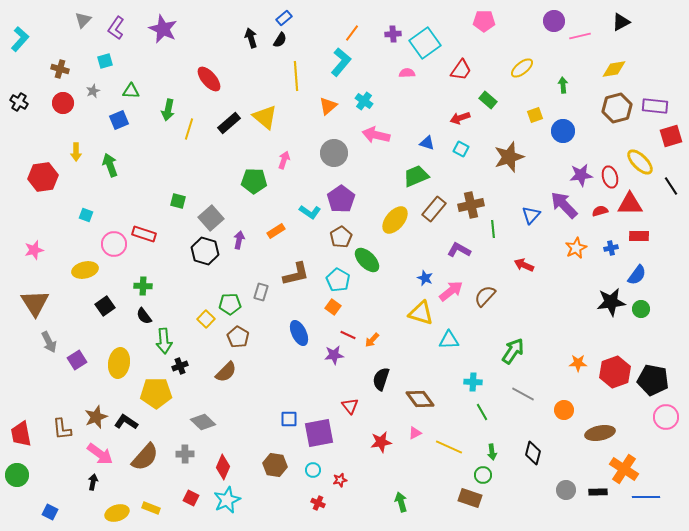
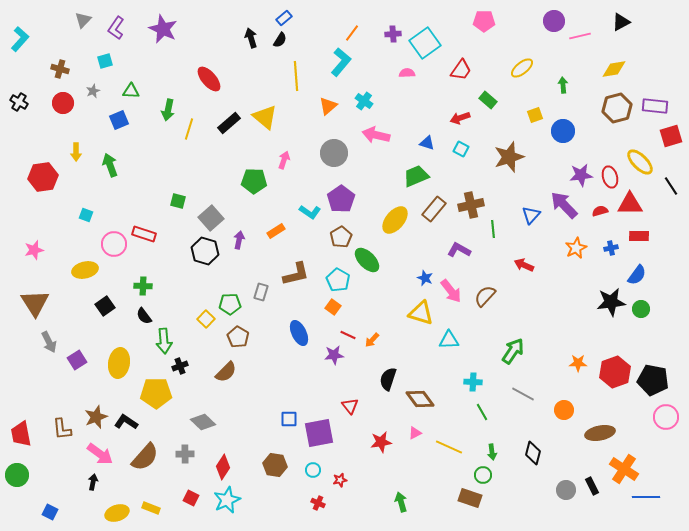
pink arrow at (451, 291): rotated 90 degrees clockwise
black semicircle at (381, 379): moved 7 px right
red diamond at (223, 467): rotated 10 degrees clockwise
black rectangle at (598, 492): moved 6 px left, 6 px up; rotated 66 degrees clockwise
